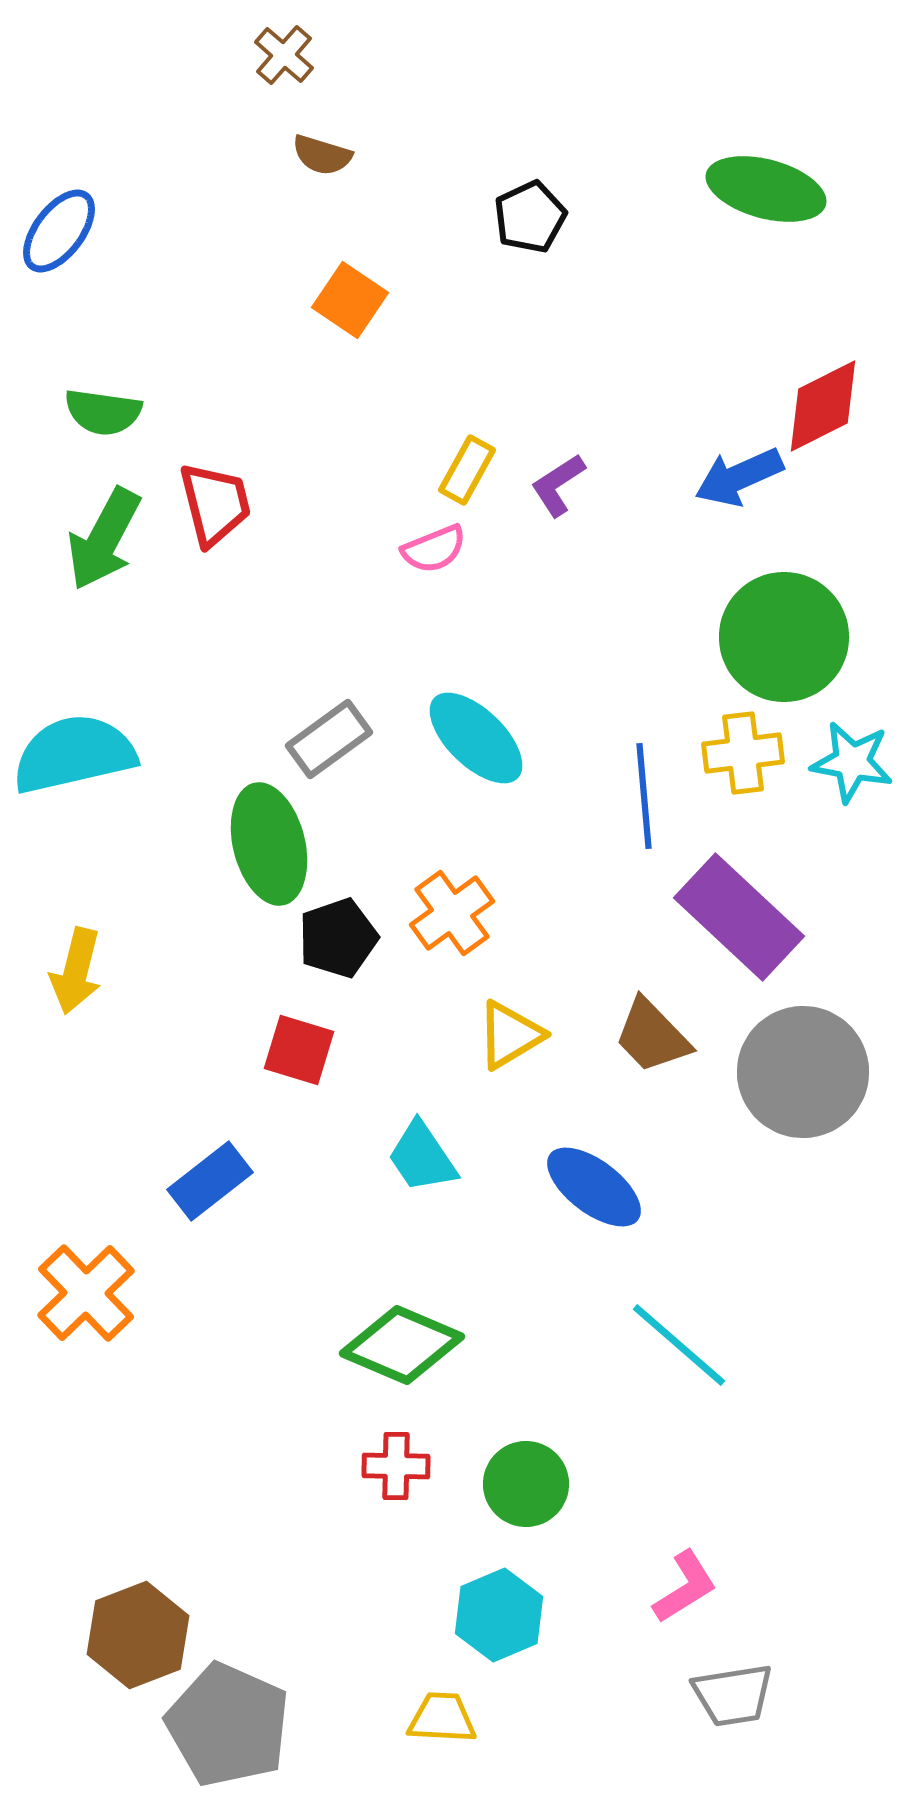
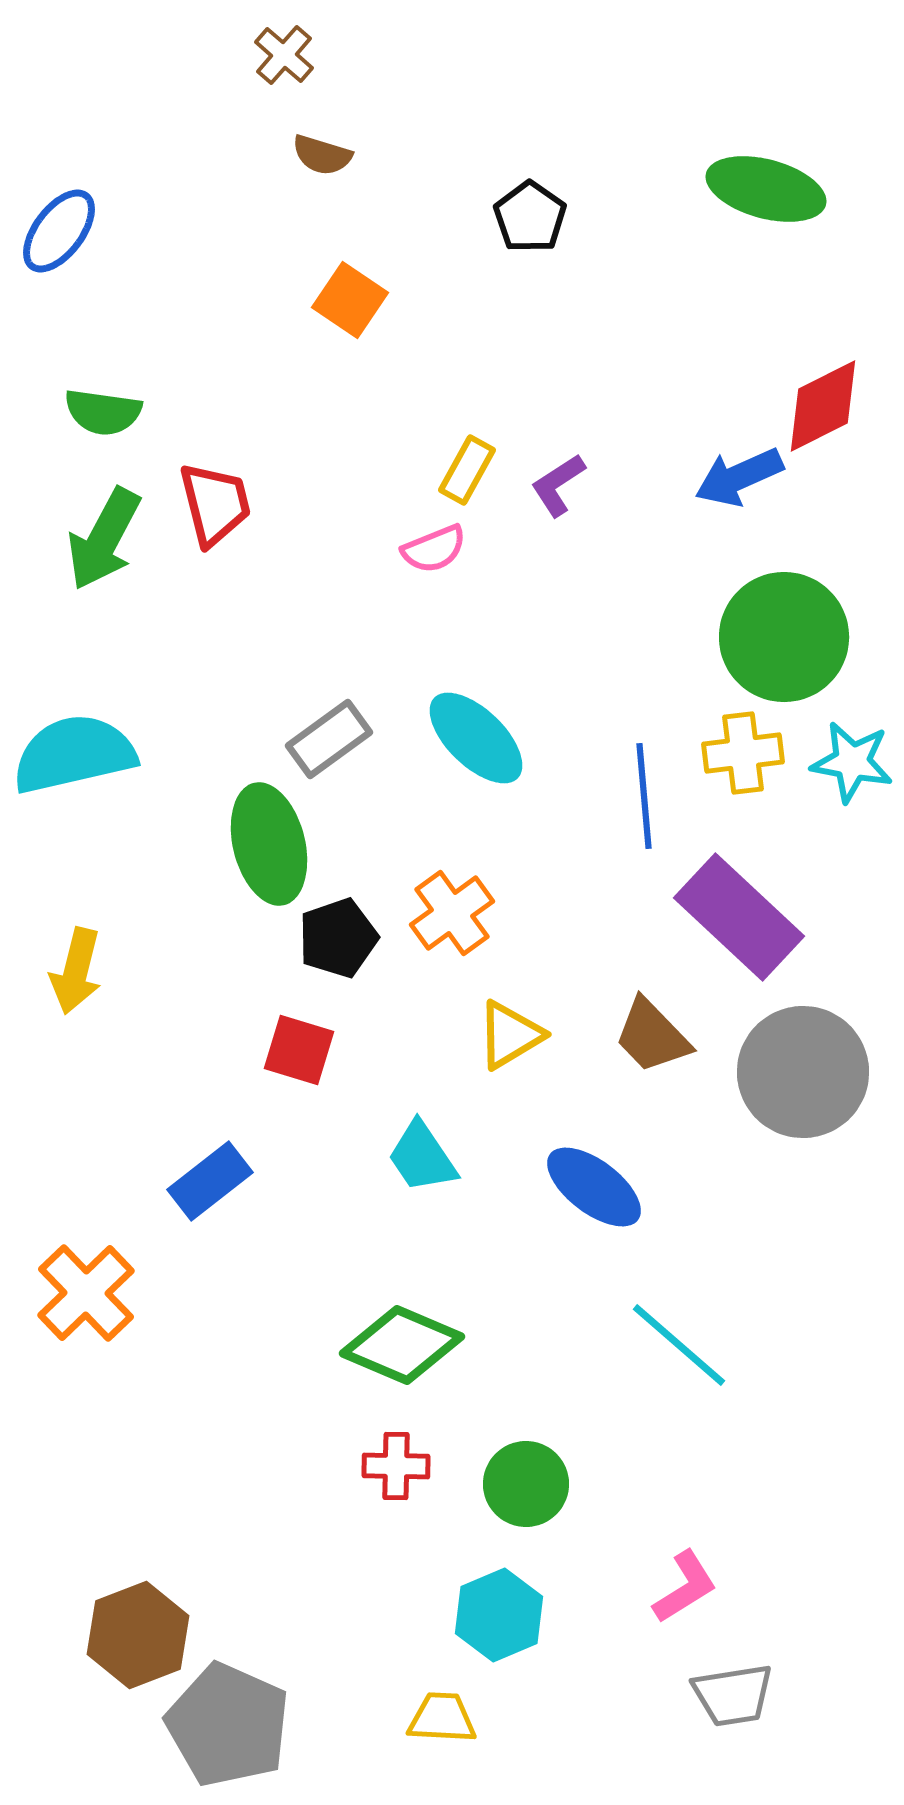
black pentagon at (530, 217): rotated 12 degrees counterclockwise
